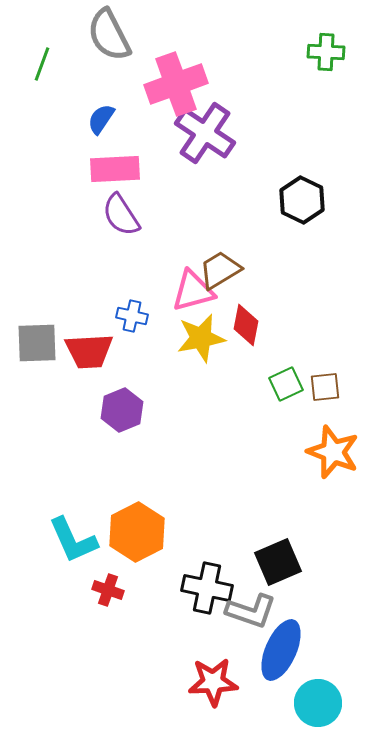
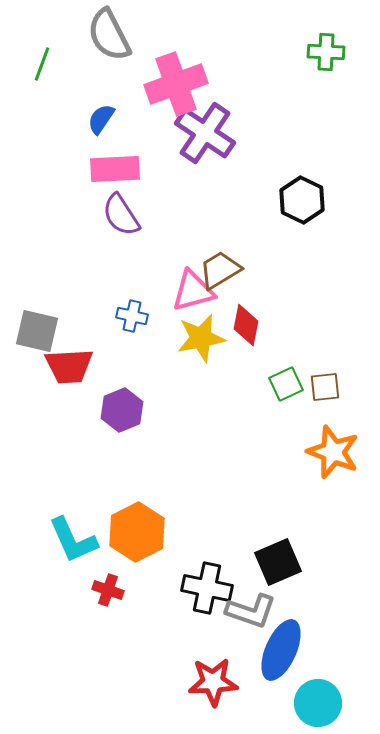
gray square: moved 12 px up; rotated 15 degrees clockwise
red trapezoid: moved 20 px left, 15 px down
